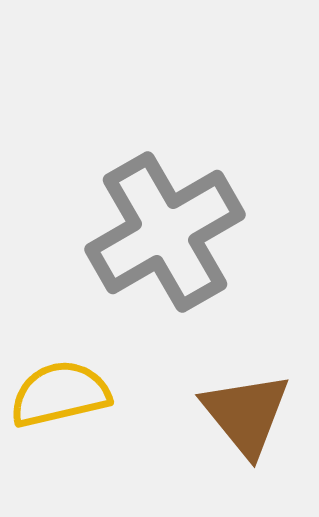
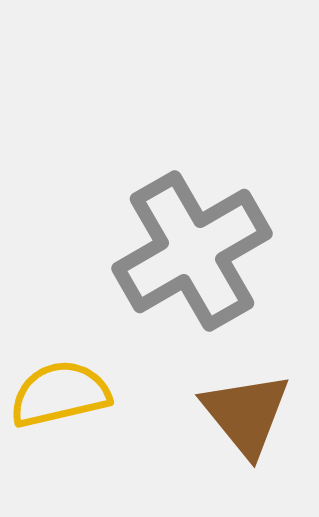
gray cross: moved 27 px right, 19 px down
